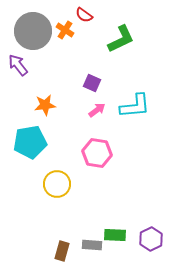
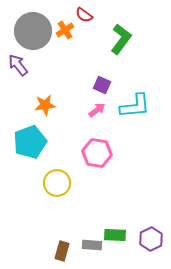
orange cross: rotated 24 degrees clockwise
green L-shape: rotated 28 degrees counterclockwise
purple square: moved 10 px right, 2 px down
cyan pentagon: rotated 12 degrees counterclockwise
yellow circle: moved 1 px up
